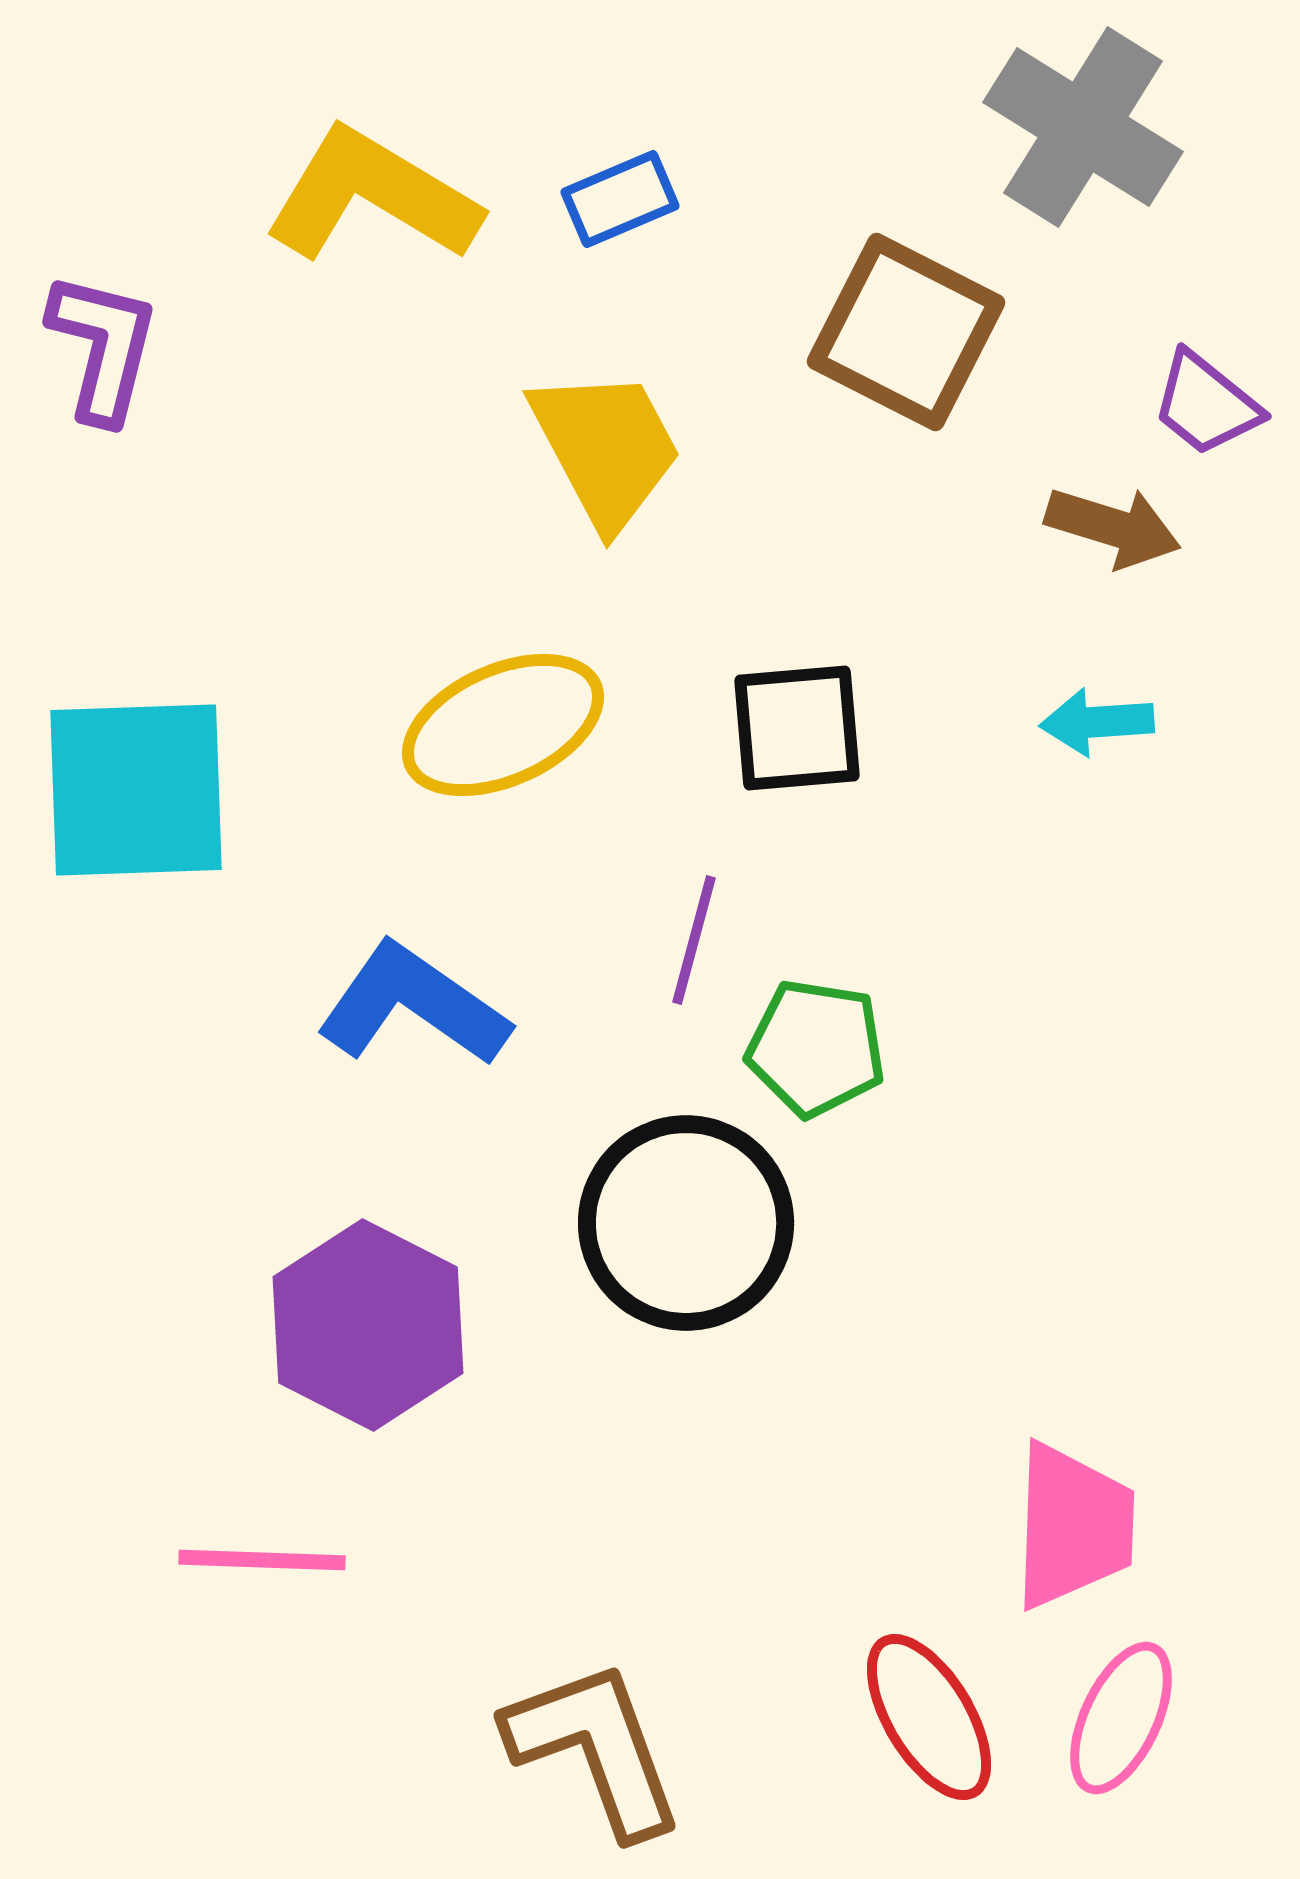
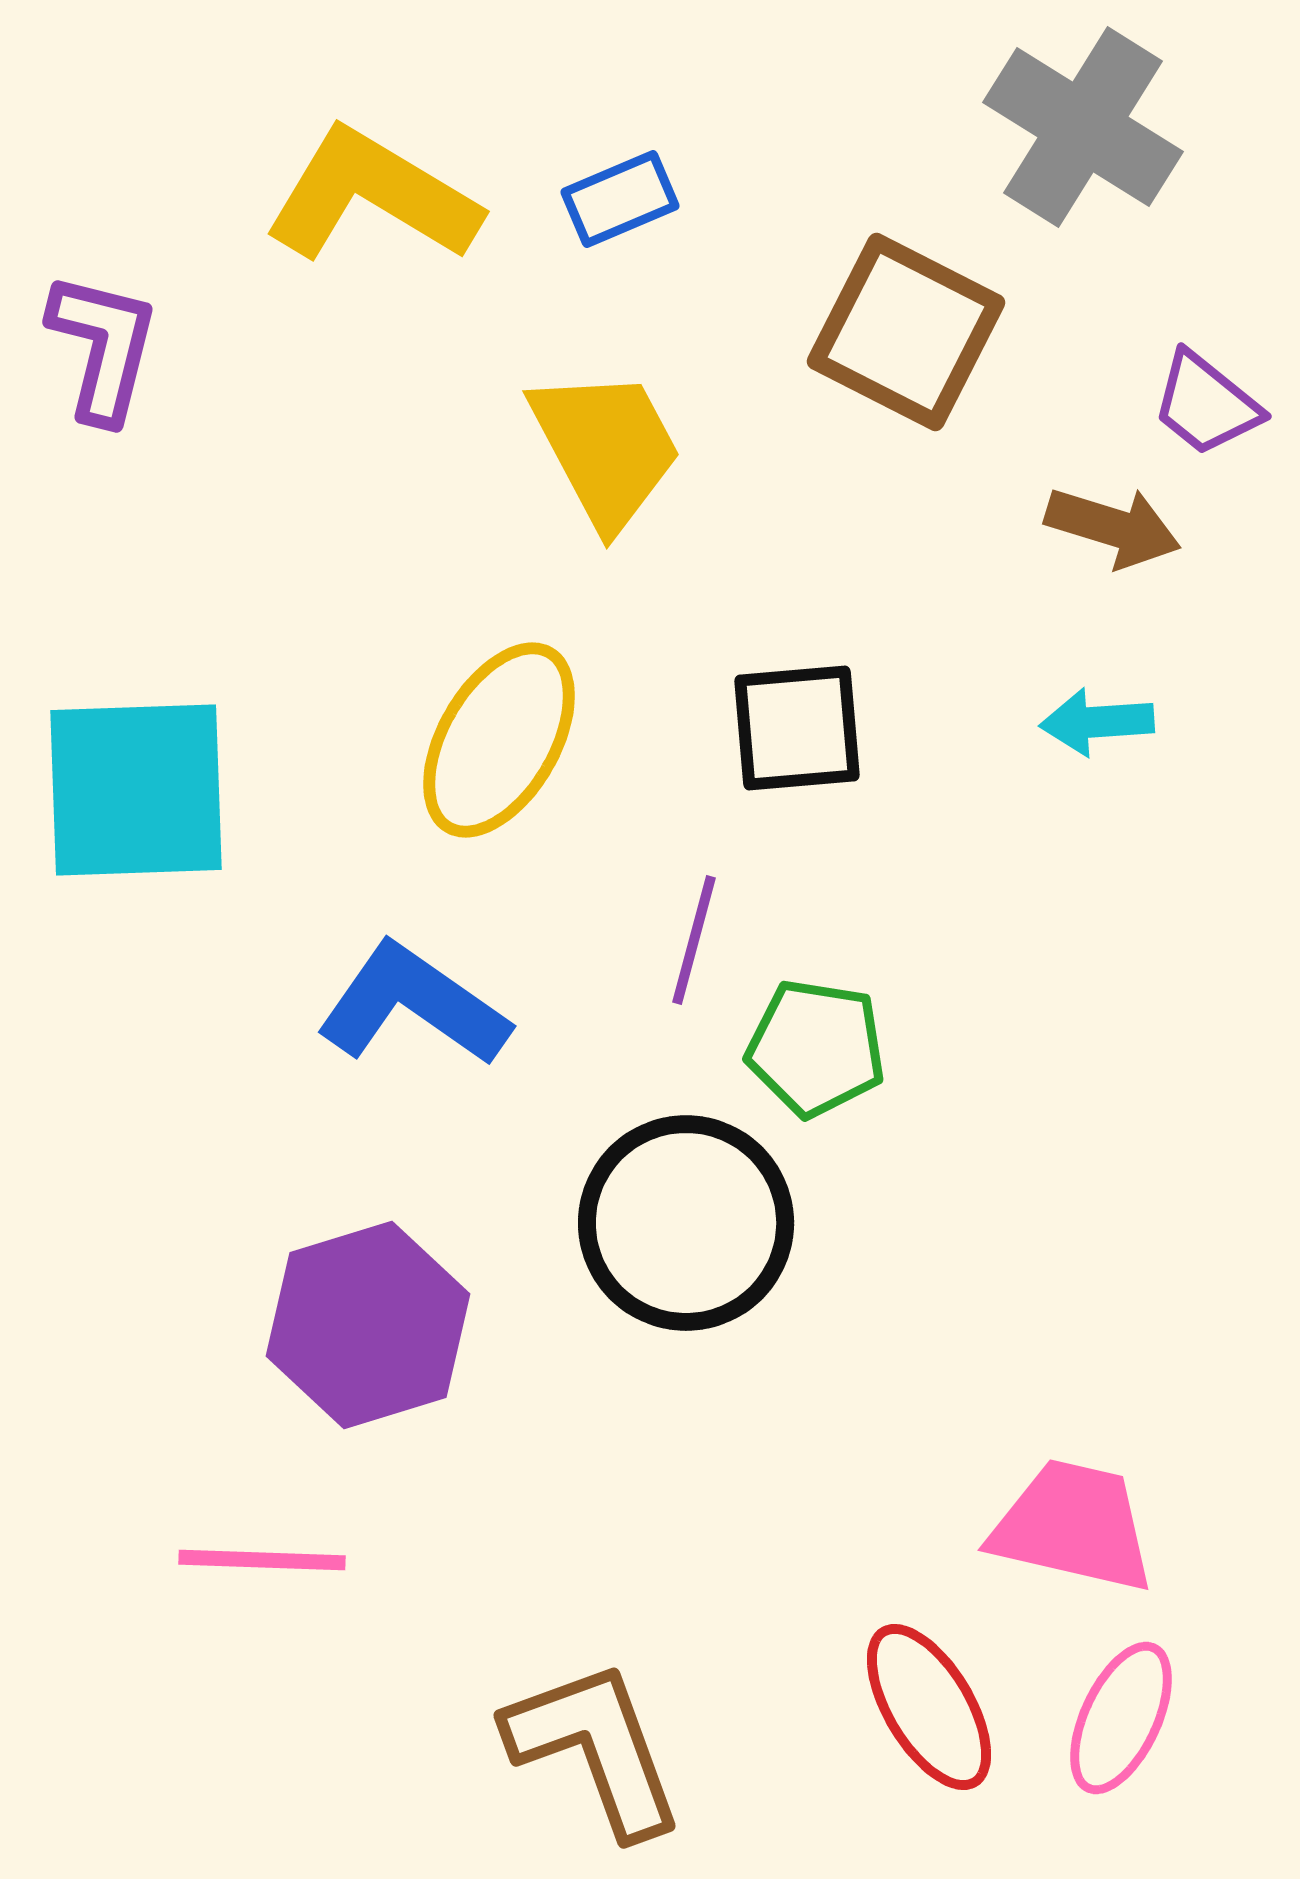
yellow ellipse: moved 4 px left, 15 px down; rotated 36 degrees counterclockwise
purple hexagon: rotated 16 degrees clockwise
pink trapezoid: rotated 79 degrees counterclockwise
red ellipse: moved 10 px up
